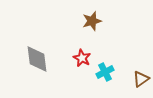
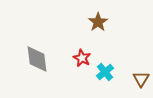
brown star: moved 6 px right, 1 px down; rotated 18 degrees counterclockwise
cyan cross: rotated 12 degrees counterclockwise
brown triangle: rotated 24 degrees counterclockwise
